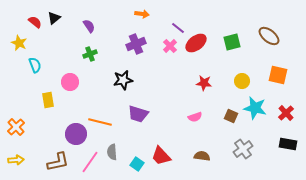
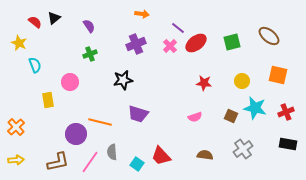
red cross: moved 1 px up; rotated 21 degrees clockwise
brown semicircle: moved 3 px right, 1 px up
